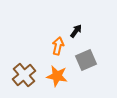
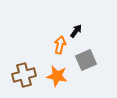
orange arrow: moved 2 px right, 1 px up
brown cross: rotated 25 degrees clockwise
